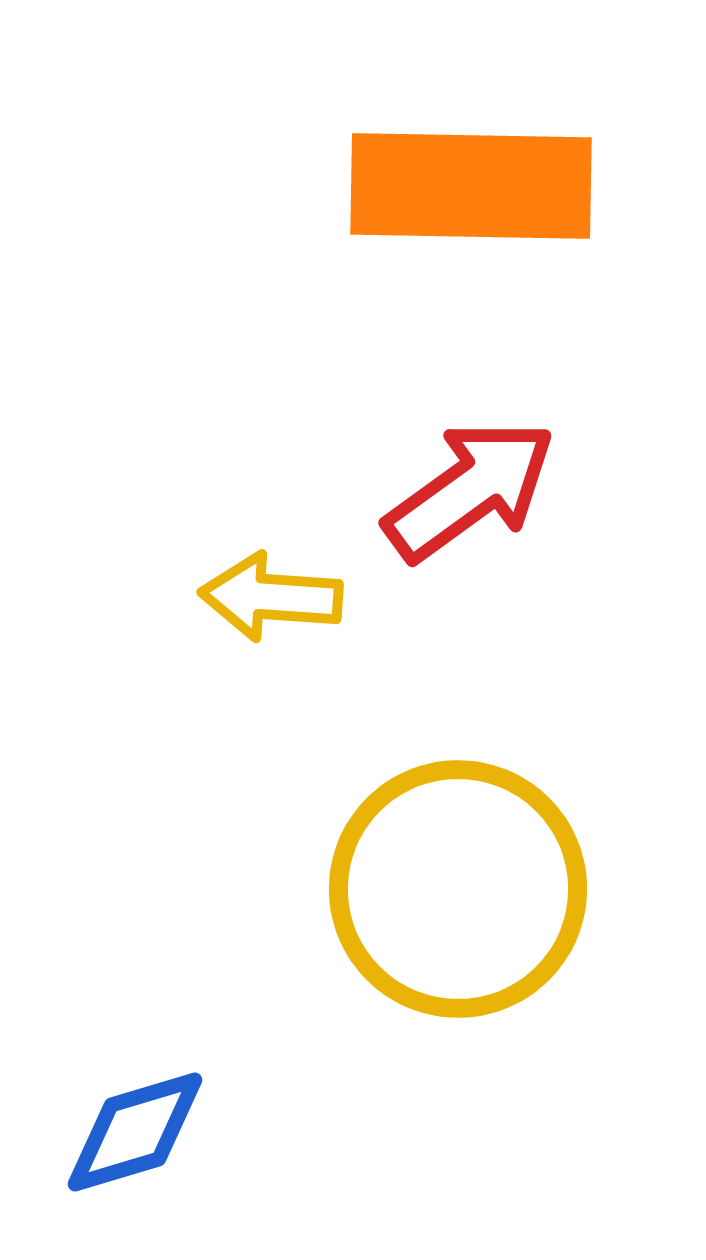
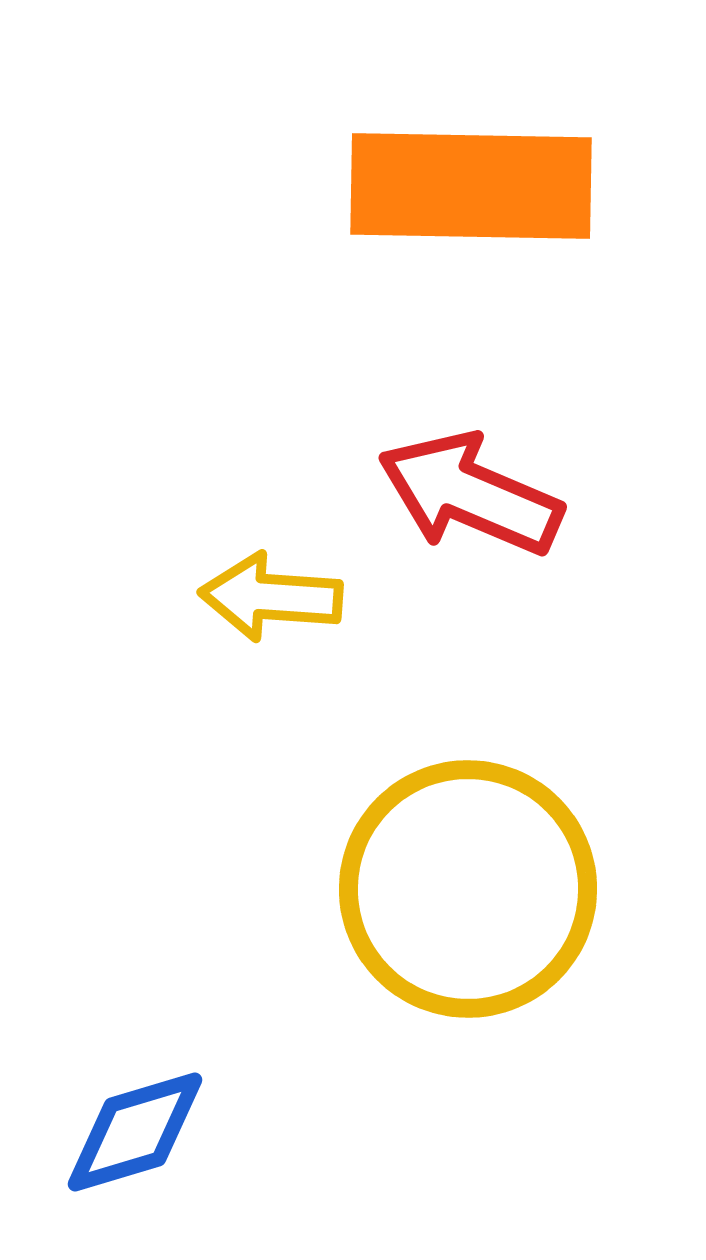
red arrow: moved 4 px down; rotated 121 degrees counterclockwise
yellow circle: moved 10 px right
